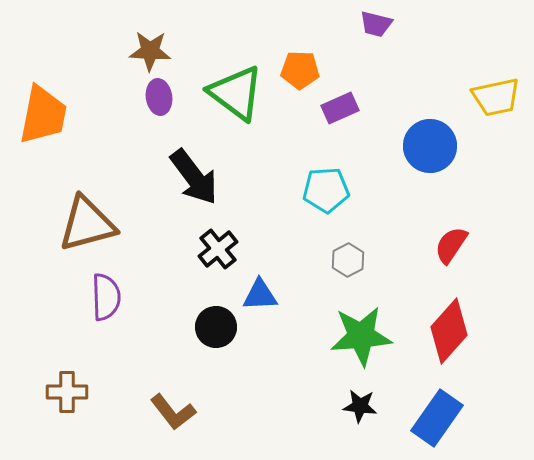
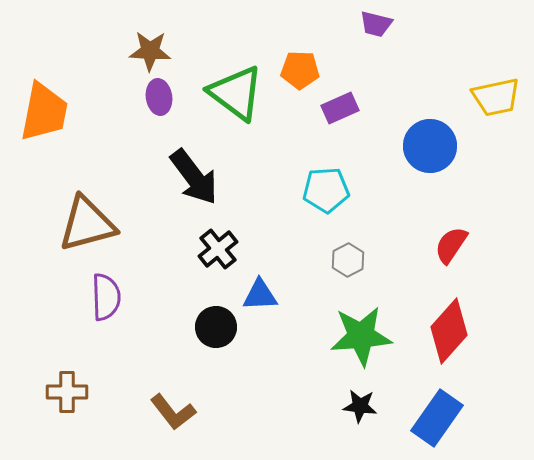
orange trapezoid: moved 1 px right, 3 px up
